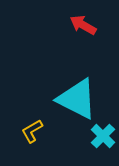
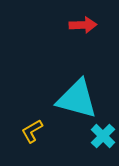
red arrow: rotated 148 degrees clockwise
cyan triangle: rotated 12 degrees counterclockwise
